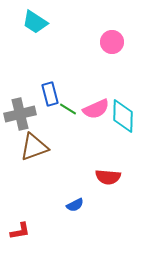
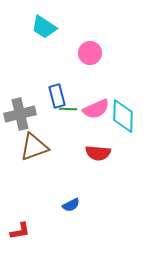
cyan trapezoid: moved 9 px right, 5 px down
pink circle: moved 22 px left, 11 px down
blue rectangle: moved 7 px right, 2 px down
green line: rotated 30 degrees counterclockwise
red semicircle: moved 10 px left, 24 px up
blue semicircle: moved 4 px left
